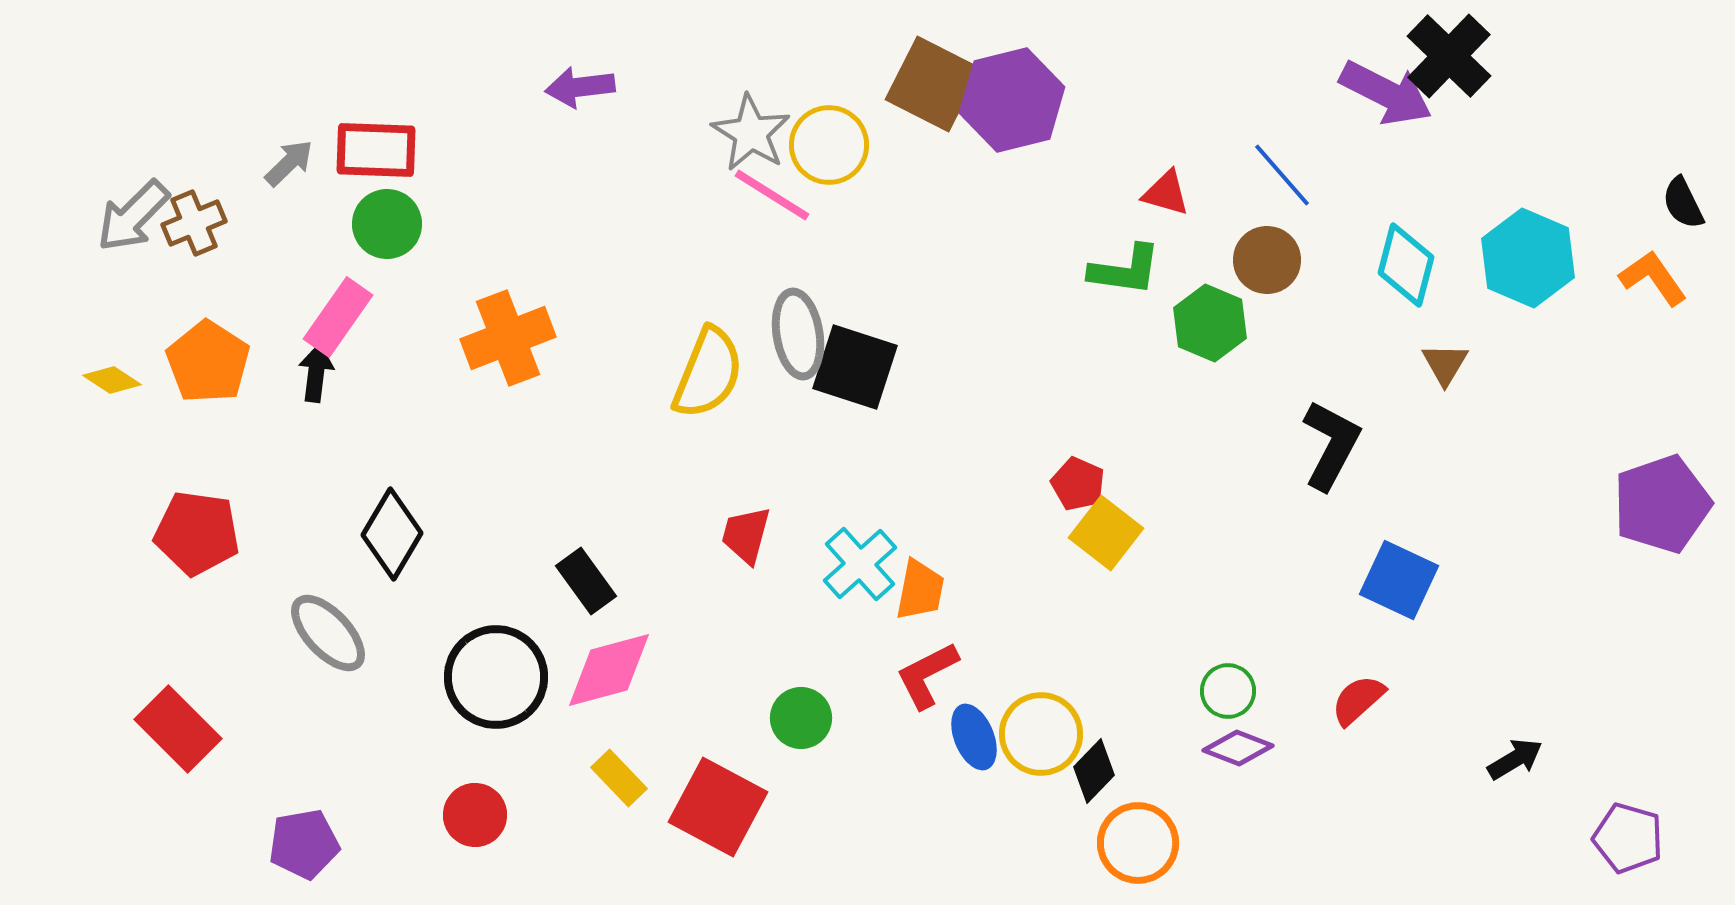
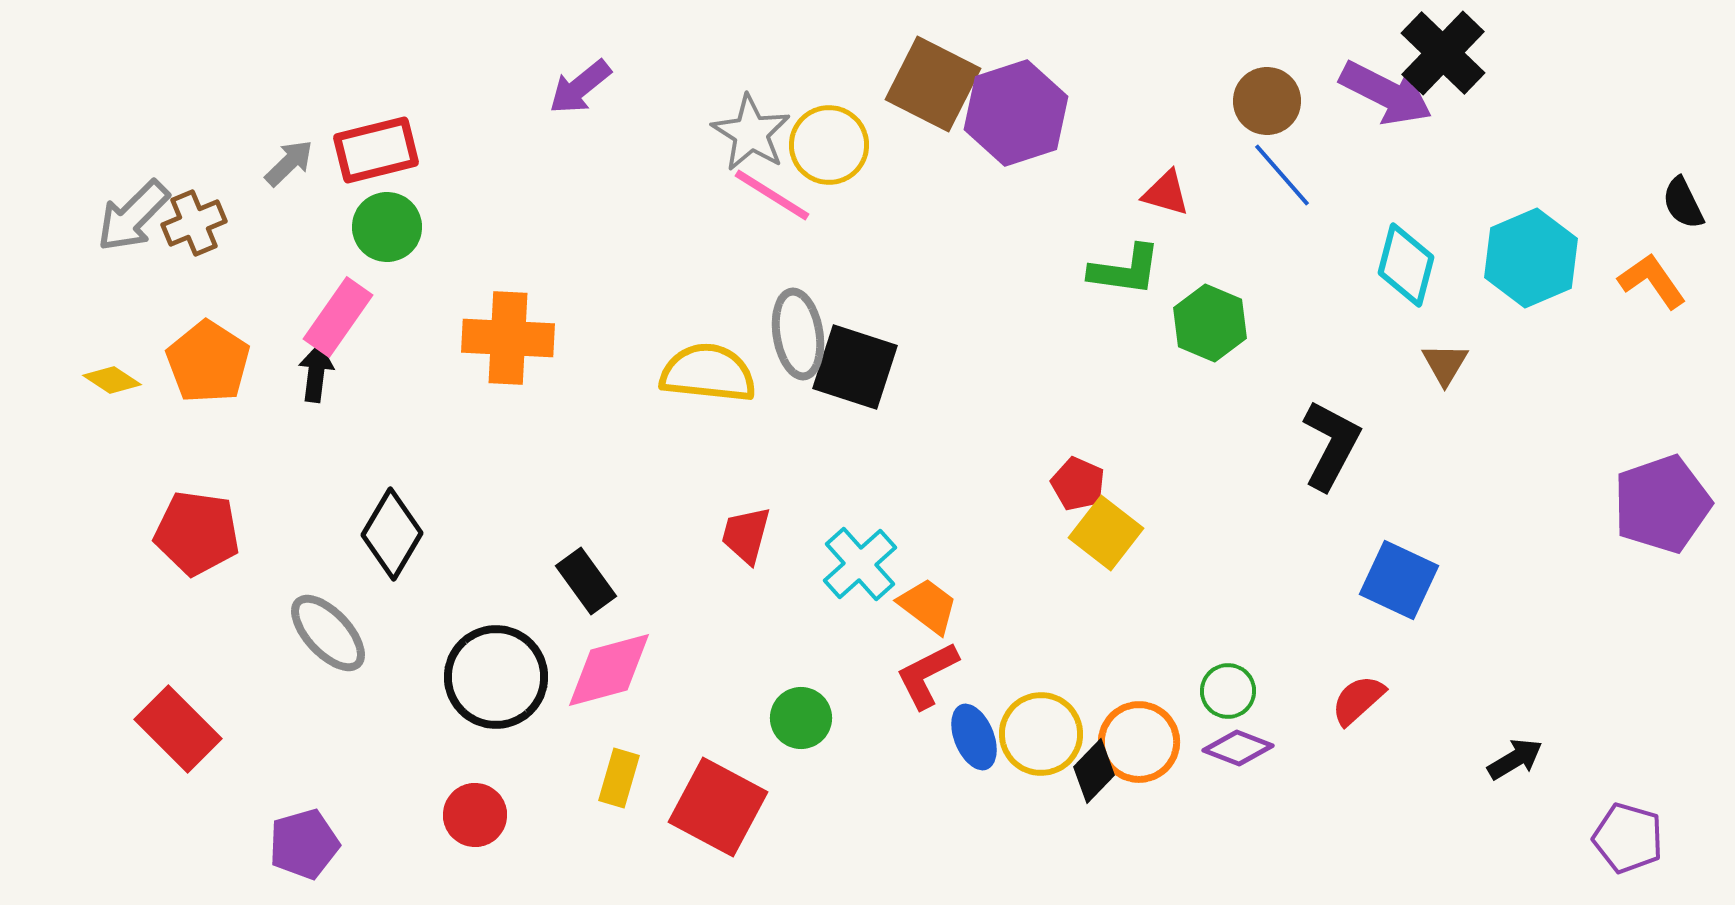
black cross at (1449, 56): moved 6 px left, 3 px up
purple arrow at (580, 87): rotated 32 degrees counterclockwise
purple hexagon at (1012, 100): moved 4 px right, 13 px down; rotated 4 degrees counterclockwise
red rectangle at (376, 150): rotated 16 degrees counterclockwise
green circle at (387, 224): moved 3 px down
cyan hexagon at (1528, 258): moved 3 px right; rotated 14 degrees clockwise
brown circle at (1267, 260): moved 159 px up
orange L-shape at (1653, 278): moved 1 px left, 3 px down
orange cross at (508, 338): rotated 24 degrees clockwise
yellow semicircle at (708, 373): rotated 106 degrees counterclockwise
orange trapezoid at (920, 590): moved 8 px right, 16 px down; rotated 64 degrees counterclockwise
yellow rectangle at (619, 778): rotated 60 degrees clockwise
orange circle at (1138, 843): moved 1 px right, 101 px up
purple pentagon at (304, 844): rotated 6 degrees counterclockwise
